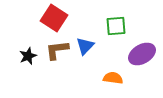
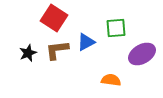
green square: moved 2 px down
blue triangle: moved 1 px right, 4 px up; rotated 18 degrees clockwise
black star: moved 3 px up
orange semicircle: moved 2 px left, 2 px down
